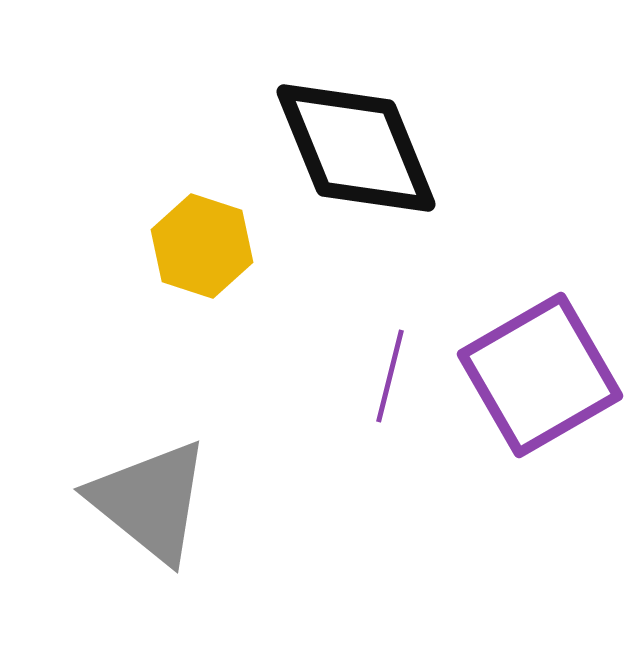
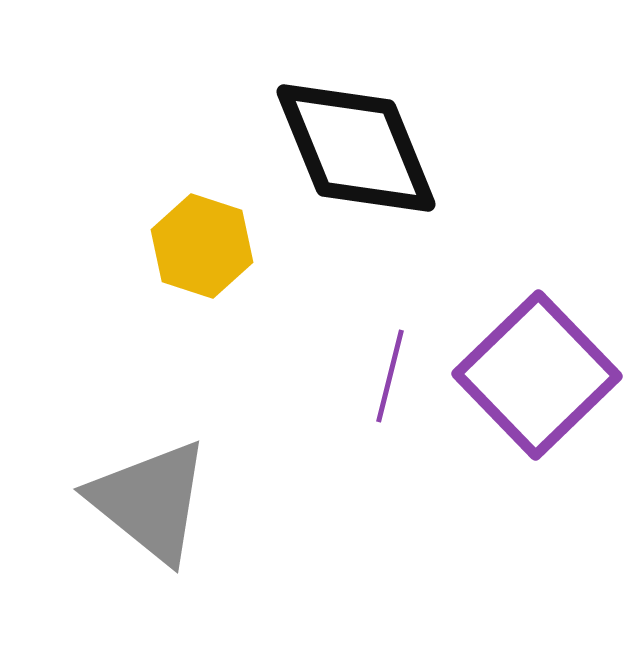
purple square: moved 3 px left; rotated 14 degrees counterclockwise
